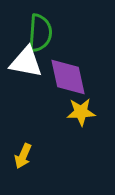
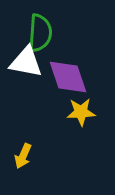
purple diamond: rotated 6 degrees counterclockwise
